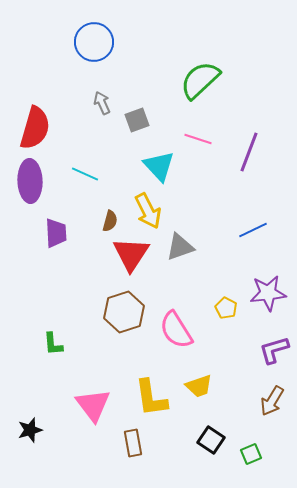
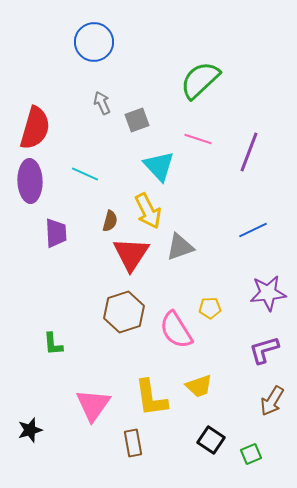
yellow pentagon: moved 16 px left; rotated 30 degrees counterclockwise
purple L-shape: moved 10 px left
pink triangle: rotated 12 degrees clockwise
